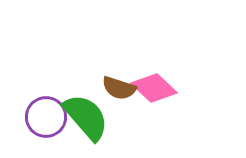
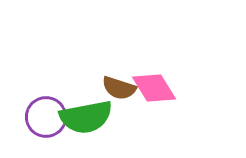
pink diamond: rotated 15 degrees clockwise
green semicircle: rotated 120 degrees clockwise
